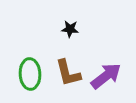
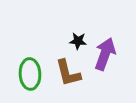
black star: moved 8 px right, 12 px down
purple arrow: moved 1 px left, 22 px up; rotated 32 degrees counterclockwise
